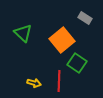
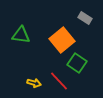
green triangle: moved 2 px left, 2 px down; rotated 36 degrees counterclockwise
red line: rotated 45 degrees counterclockwise
